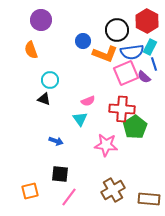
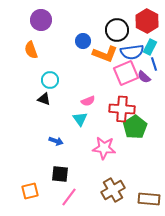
pink star: moved 2 px left, 3 px down
